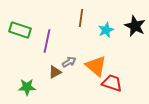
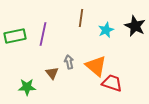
green rectangle: moved 5 px left, 6 px down; rotated 30 degrees counterclockwise
purple line: moved 4 px left, 7 px up
gray arrow: rotated 72 degrees counterclockwise
brown triangle: moved 3 px left, 1 px down; rotated 40 degrees counterclockwise
